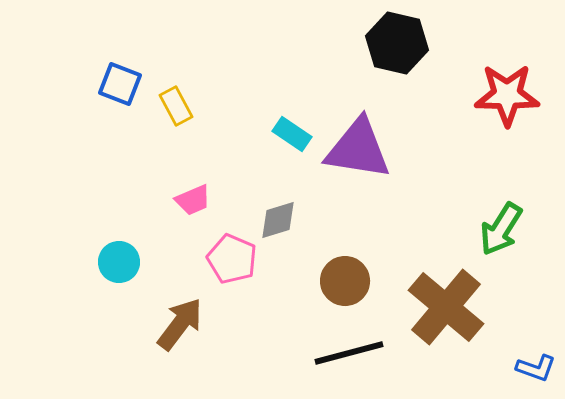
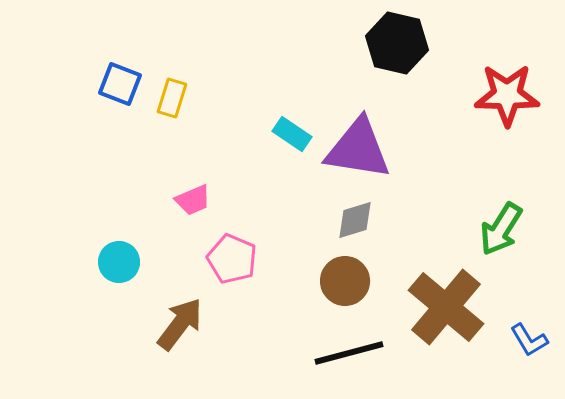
yellow rectangle: moved 4 px left, 8 px up; rotated 45 degrees clockwise
gray diamond: moved 77 px right
blue L-shape: moved 7 px left, 28 px up; rotated 39 degrees clockwise
